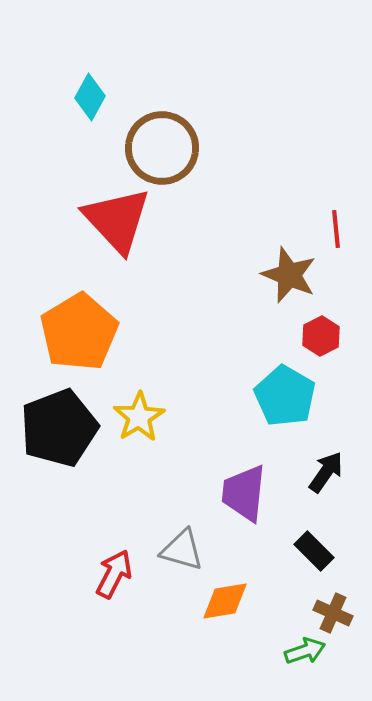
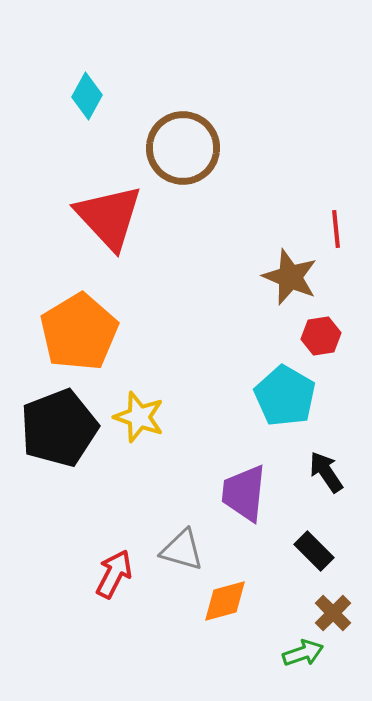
cyan diamond: moved 3 px left, 1 px up
brown circle: moved 21 px right
red triangle: moved 8 px left, 3 px up
brown star: moved 1 px right, 2 px down
red hexagon: rotated 18 degrees clockwise
yellow star: rotated 21 degrees counterclockwise
black arrow: rotated 69 degrees counterclockwise
orange diamond: rotated 6 degrees counterclockwise
brown cross: rotated 21 degrees clockwise
green arrow: moved 2 px left, 2 px down
